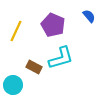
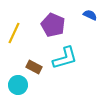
blue semicircle: moved 1 px right, 1 px up; rotated 24 degrees counterclockwise
yellow line: moved 2 px left, 2 px down
cyan L-shape: moved 4 px right
cyan circle: moved 5 px right
